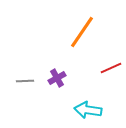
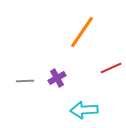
cyan arrow: moved 4 px left; rotated 12 degrees counterclockwise
